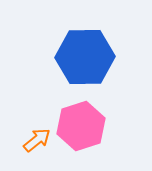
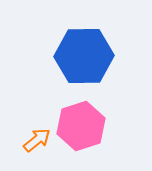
blue hexagon: moved 1 px left, 1 px up
